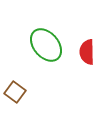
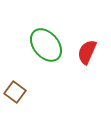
red semicircle: rotated 25 degrees clockwise
